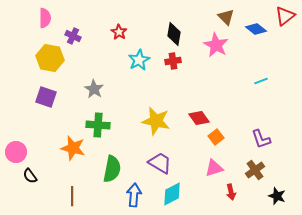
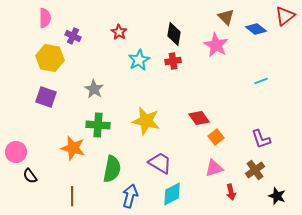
yellow star: moved 10 px left
blue arrow: moved 4 px left, 1 px down; rotated 10 degrees clockwise
